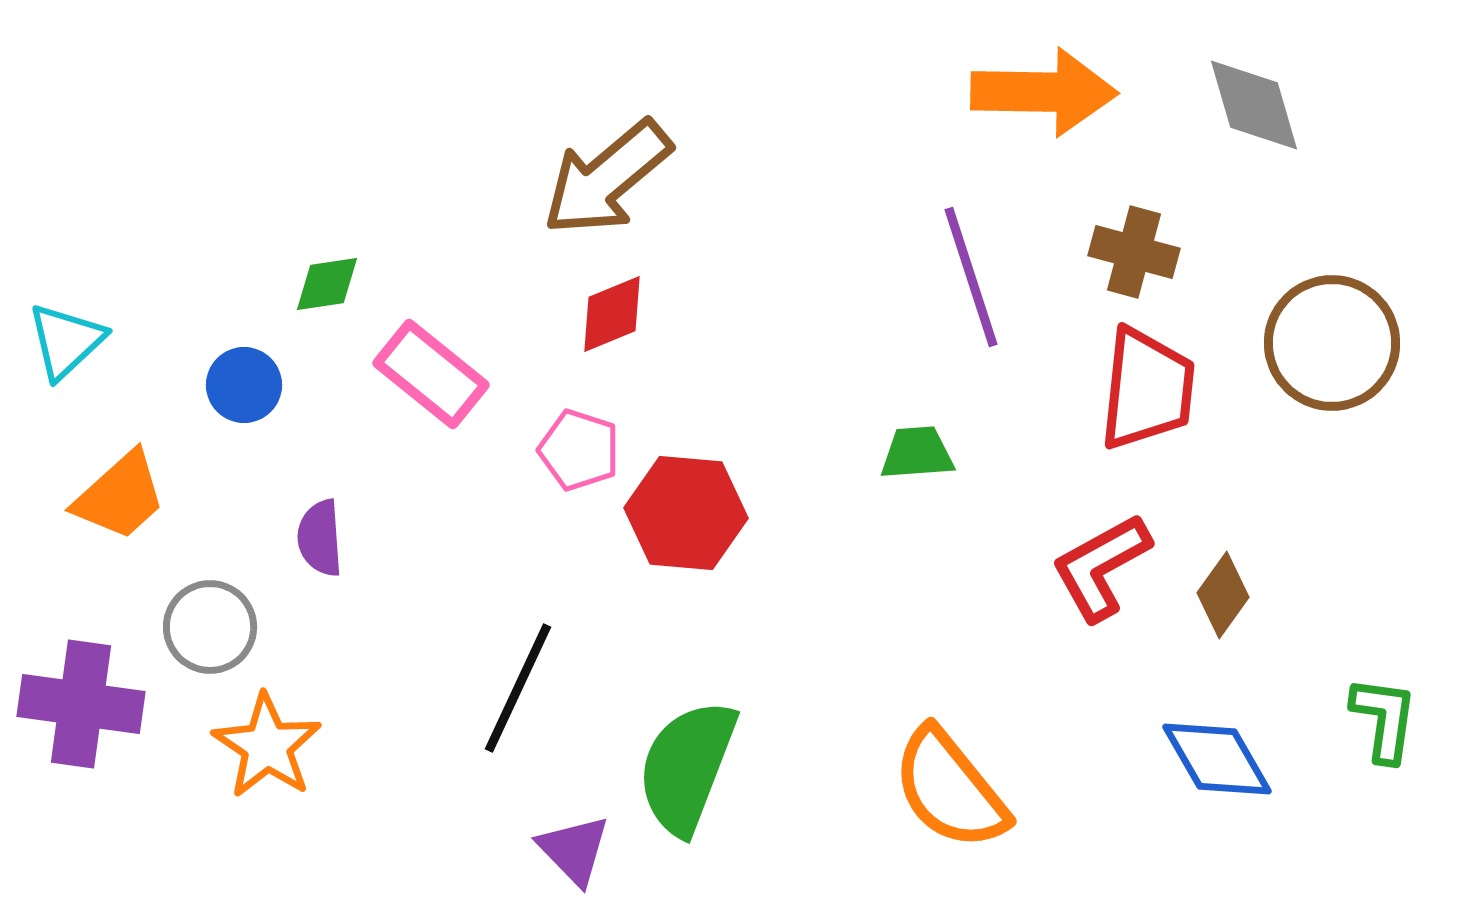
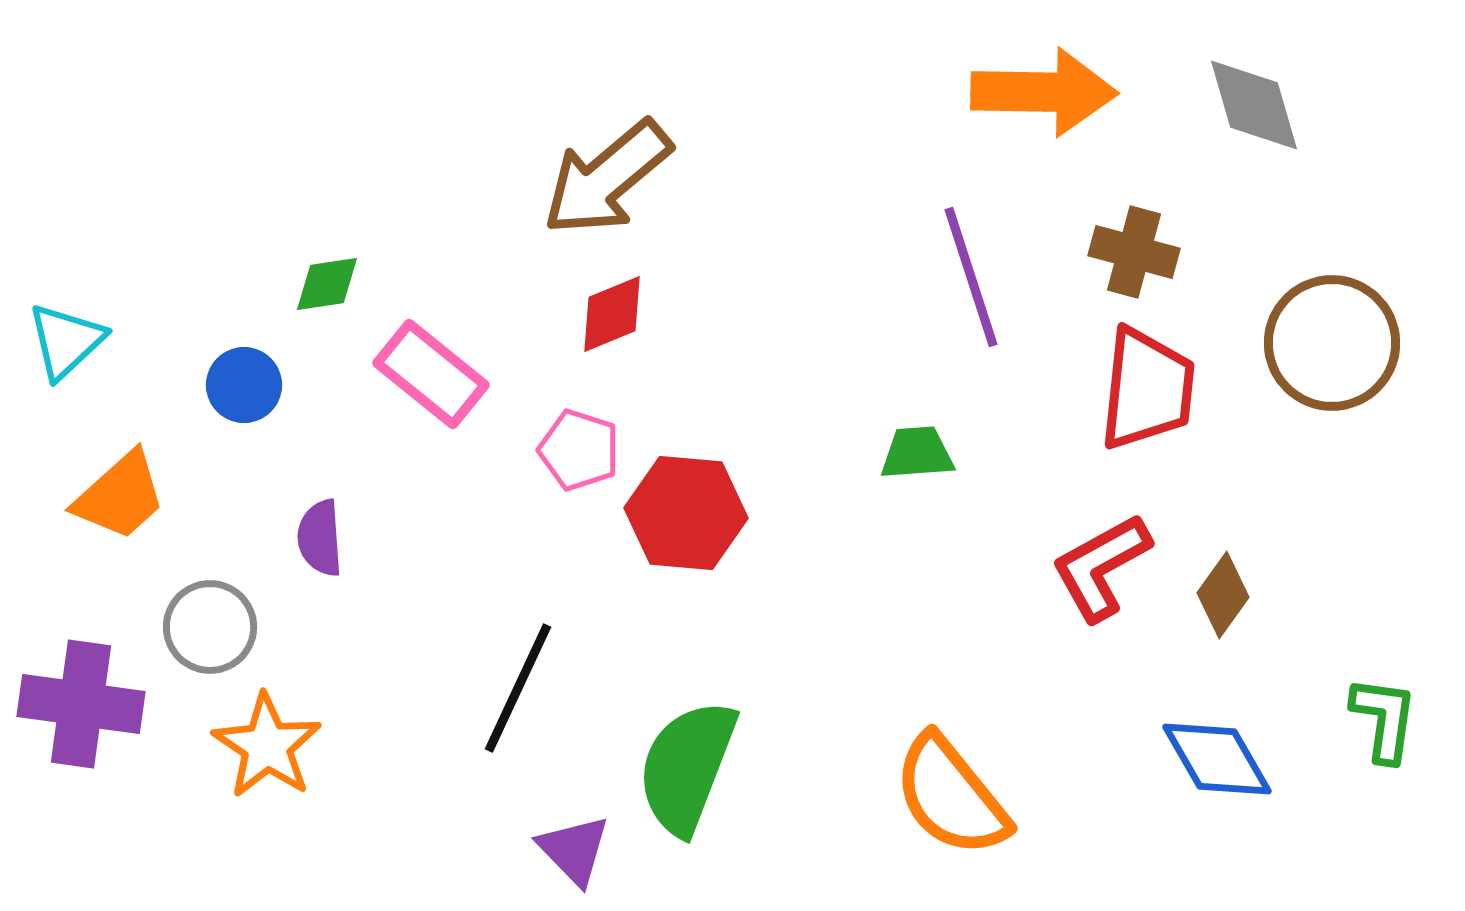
orange semicircle: moved 1 px right, 7 px down
